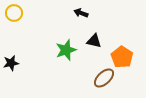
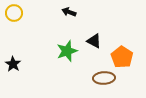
black arrow: moved 12 px left, 1 px up
black triangle: rotated 14 degrees clockwise
green star: moved 1 px right, 1 px down
black star: moved 2 px right, 1 px down; rotated 28 degrees counterclockwise
brown ellipse: rotated 40 degrees clockwise
